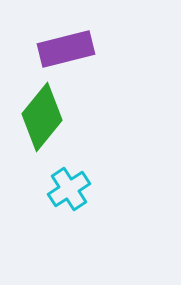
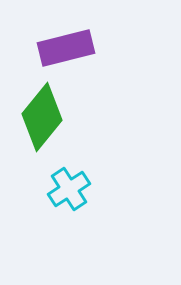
purple rectangle: moved 1 px up
